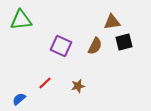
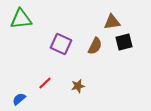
green triangle: moved 1 px up
purple square: moved 2 px up
